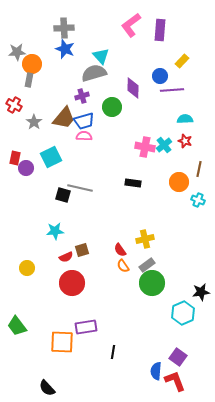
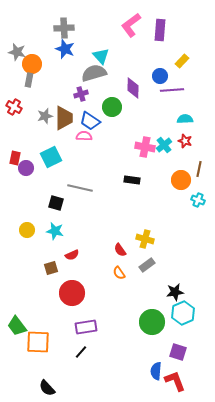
gray star at (17, 52): rotated 18 degrees clockwise
purple cross at (82, 96): moved 1 px left, 2 px up
red cross at (14, 105): moved 2 px down
brown trapezoid at (64, 118): rotated 40 degrees counterclockwise
blue trapezoid at (84, 121): moved 6 px right; rotated 50 degrees clockwise
gray star at (34, 122): moved 11 px right, 6 px up; rotated 21 degrees clockwise
orange circle at (179, 182): moved 2 px right, 2 px up
black rectangle at (133, 183): moved 1 px left, 3 px up
black square at (63, 195): moved 7 px left, 8 px down
cyan star at (55, 231): rotated 18 degrees clockwise
yellow cross at (145, 239): rotated 30 degrees clockwise
brown square at (82, 250): moved 31 px left, 18 px down
red semicircle at (66, 257): moved 6 px right, 2 px up
orange semicircle at (123, 266): moved 4 px left, 7 px down
yellow circle at (27, 268): moved 38 px up
red circle at (72, 283): moved 10 px down
green circle at (152, 283): moved 39 px down
black star at (201, 292): moved 26 px left
orange square at (62, 342): moved 24 px left
black line at (113, 352): moved 32 px left; rotated 32 degrees clockwise
purple square at (178, 357): moved 5 px up; rotated 18 degrees counterclockwise
